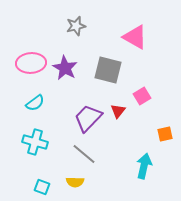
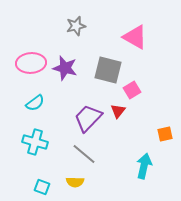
purple star: rotated 15 degrees counterclockwise
pink square: moved 10 px left, 6 px up
